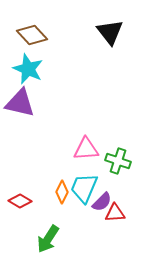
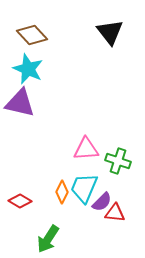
red triangle: rotated 10 degrees clockwise
